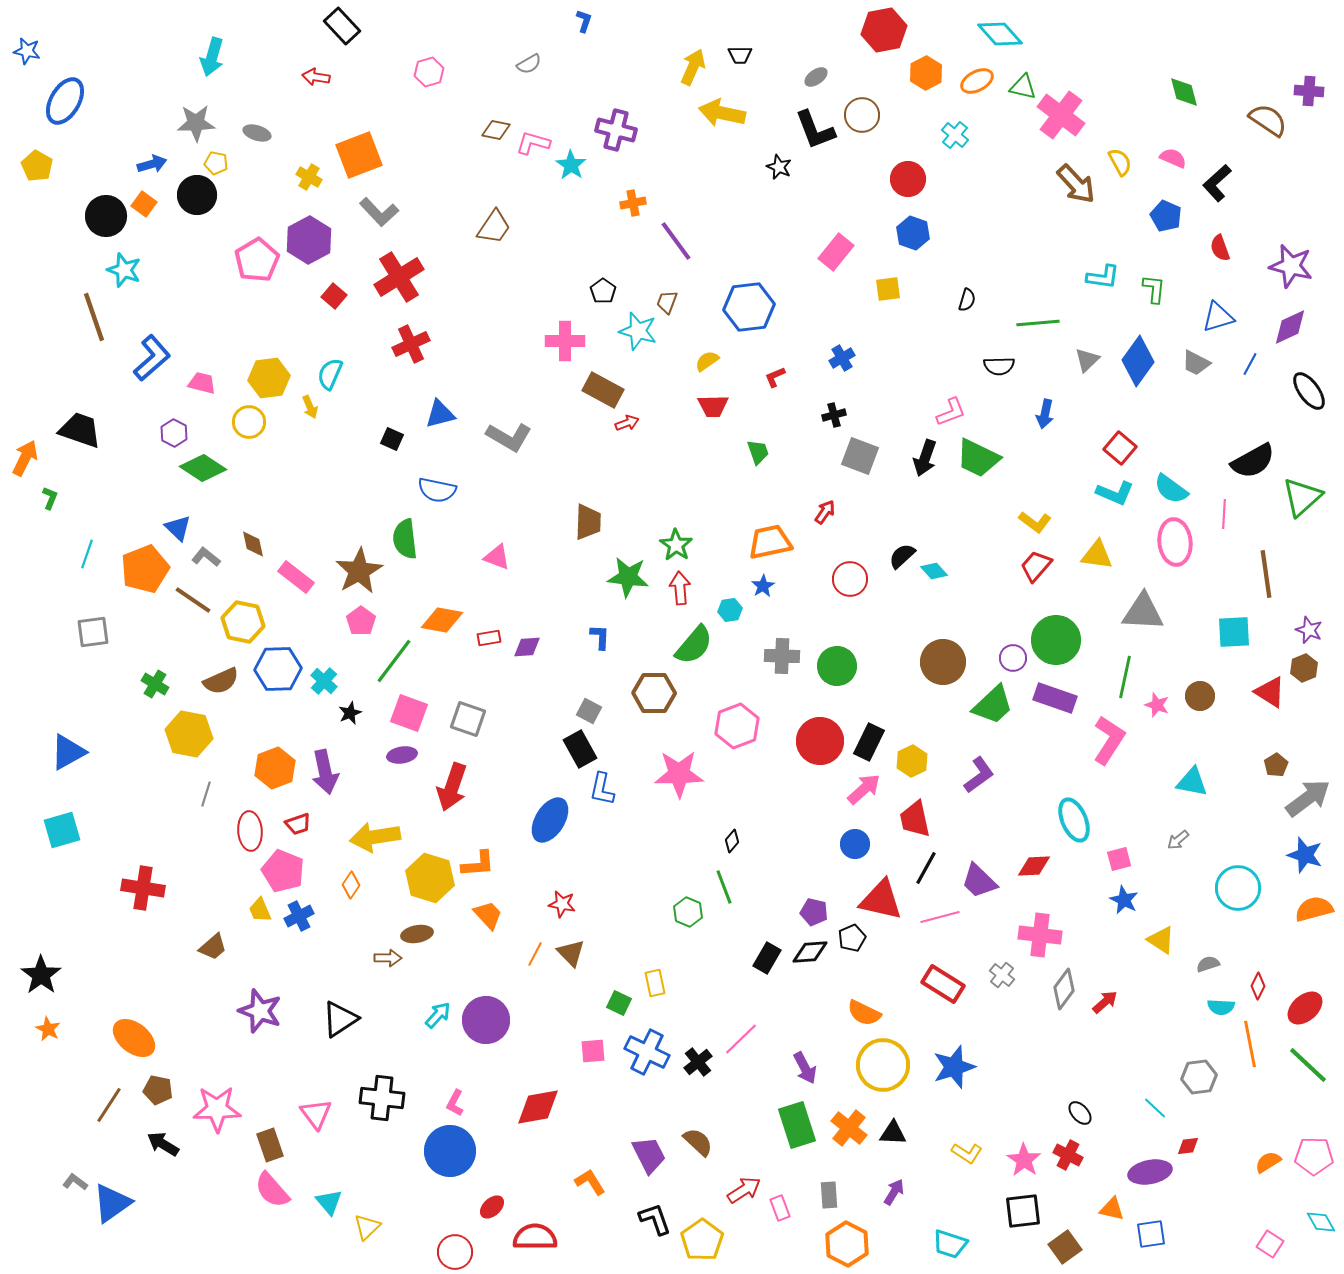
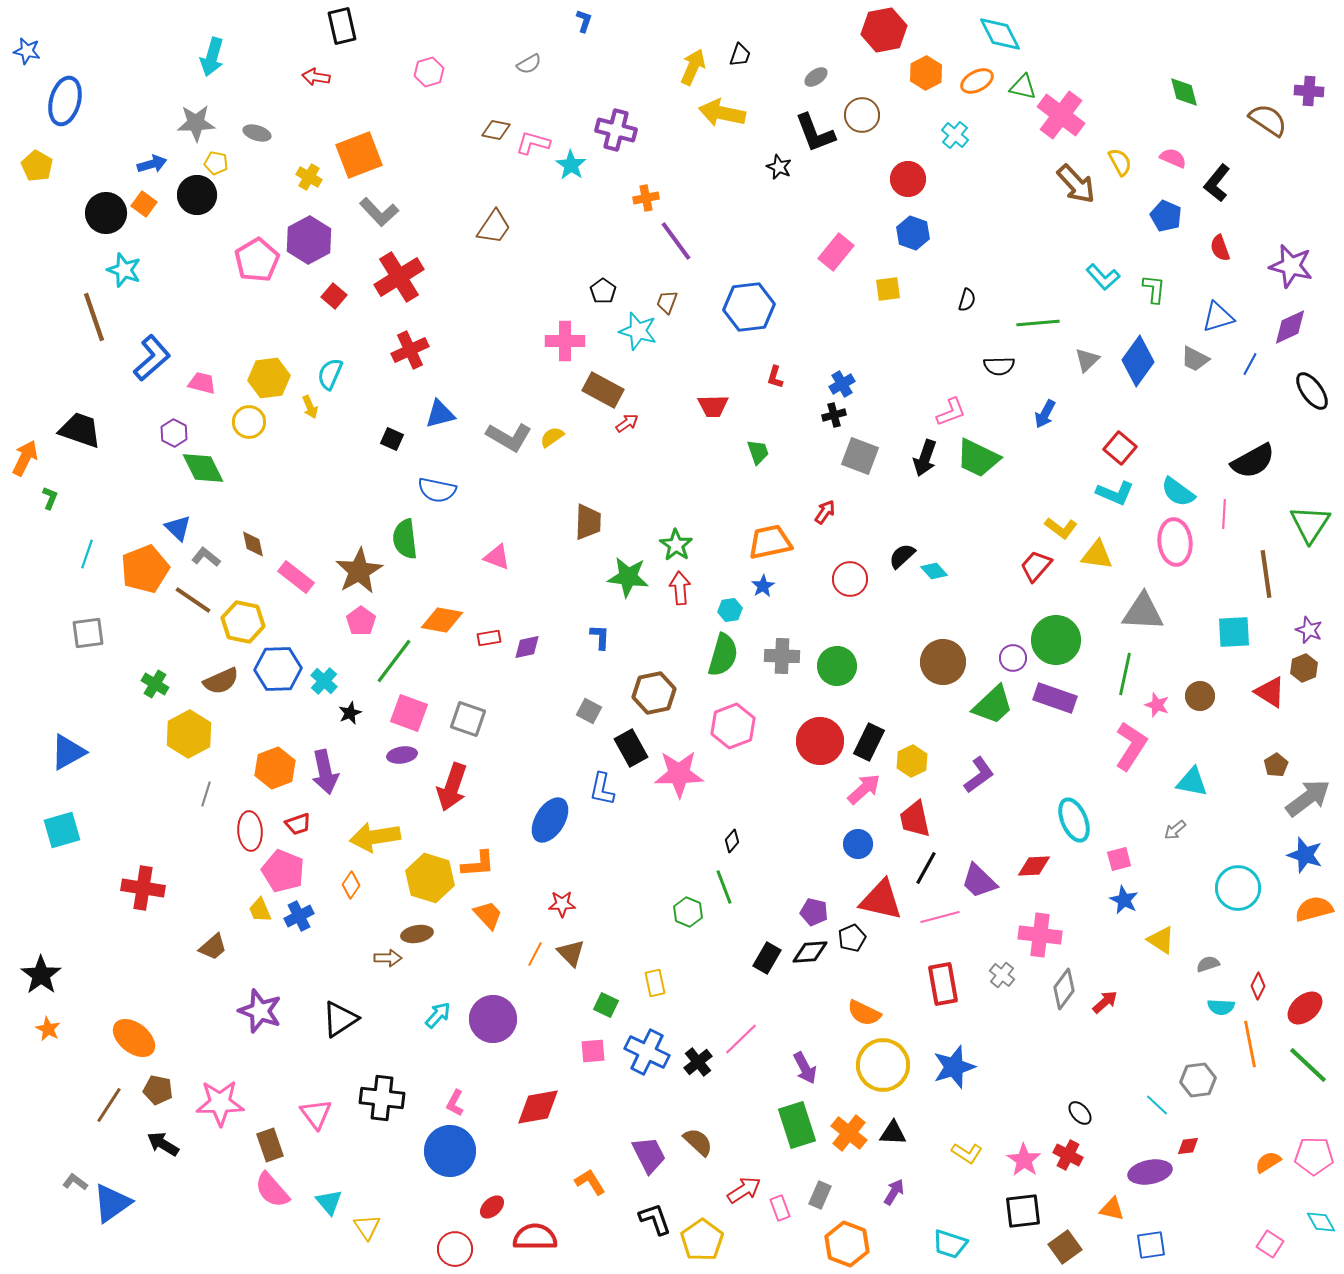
black rectangle at (342, 26): rotated 30 degrees clockwise
cyan diamond at (1000, 34): rotated 15 degrees clockwise
black trapezoid at (740, 55): rotated 70 degrees counterclockwise
blue ellipse at (65, 101): rotated 15 degrees counterclockwise
black L-shape at (815, 130): moved 3 px down
black L-shape at (1217, 183): rotated 9 degrees counterclockwise
orange cross at (633, 203): moved 13 px right, 5 px up
black circle at (106, 216): moved 3 px up
cyan L-shape at (1103, 277): rotated 40 degrees clockwise
red cross at (411, 344): moved 1 px left, 6 px down
blue cross at (842, 358): moved 26 px down
yellow semicircle at (707, 361): moved 155 px left, 76 px down
gray trapezoid at (1196, 363): moved 1 px left, 4 px up
red L-shape at (775, 377): rotated 50 degrees counterclockwise
black ellipse at (1309, 391): moved 3 px right
blue arrow at (1045, 414): rotated 16 degrees clockwise
red arrow at (627, 423): rotated 15 degrees counterclockwise
green diamond at (203, 468): rotated 30 degrees clockwise
cyan semicircle at (1171, 489): moved 7 px right, 3 px down
green triangle at (1302, 497): moved 8 px right, 27 px down; rotated 15 degrees counterclockwise
yellow L-shape at (1035, 522): moved 26 px right, 6 px down
gray square at (93, 632): moved 5 px left, 1 px down
green semicircle at (694, 645): moved 29 px right, 10 px down; rotated 24 degrees counterclockwise
purple diamond at (527, 647): rotated 8 degrees counterclockwise
green line at (1125, 677): moved 3 px up
brown hexagon at (654, 693): rotated 12 degrees counterclockwise
pink hexagon at (737, 726): moved 4 px left
yellow hexagon at (189, 734): rotated 21 degrees clockwise
pink L-shape at (1109, 740): moved 22 px right, 6 px down
black rectangle at (580, 749): moved 51 px right, 1 px up
gray arrow at (1178, 840): moved 3 px left, 10 px up
blue circle at (855, 844): moved 3 px right
red star at (562, 904): rotated 12 degrees counterclockwise
red rectangle at (943, 984): rotated 48 degrees clockwise
green square at (619, 1003): moved 13 px left, 2 px down
purple circle at (486, 1020): moved 7 px right, 1 px up
gray hexagon at (1199, 1077): moved 1 px left, 3 px down
cyan line at (1155, 1108): moved 2 px right, 3 px up
pink star at (217, 1109): moved 3 px right, 6 px up
orange cross at (849, 1128): moved 5 px down
gray rectangle at (829, 1195): moved 9 px left; rotated 28 degrees clockwise
yellow triangle at (367, 1227): rotated 20 degrees counterclockwise
blue square at (1151, 1234): moved 11 px down
orange hexagon at (847, 1244): rotated 6 degrees counterclockwise
red circle at (455, 1252): moved 3 px up
